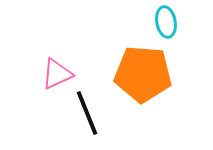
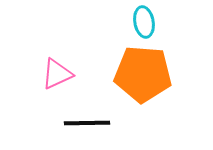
cyan ellipse: moved 22 px left
black line: moved 10 px down; rotated 69 degrees counterclockwise
